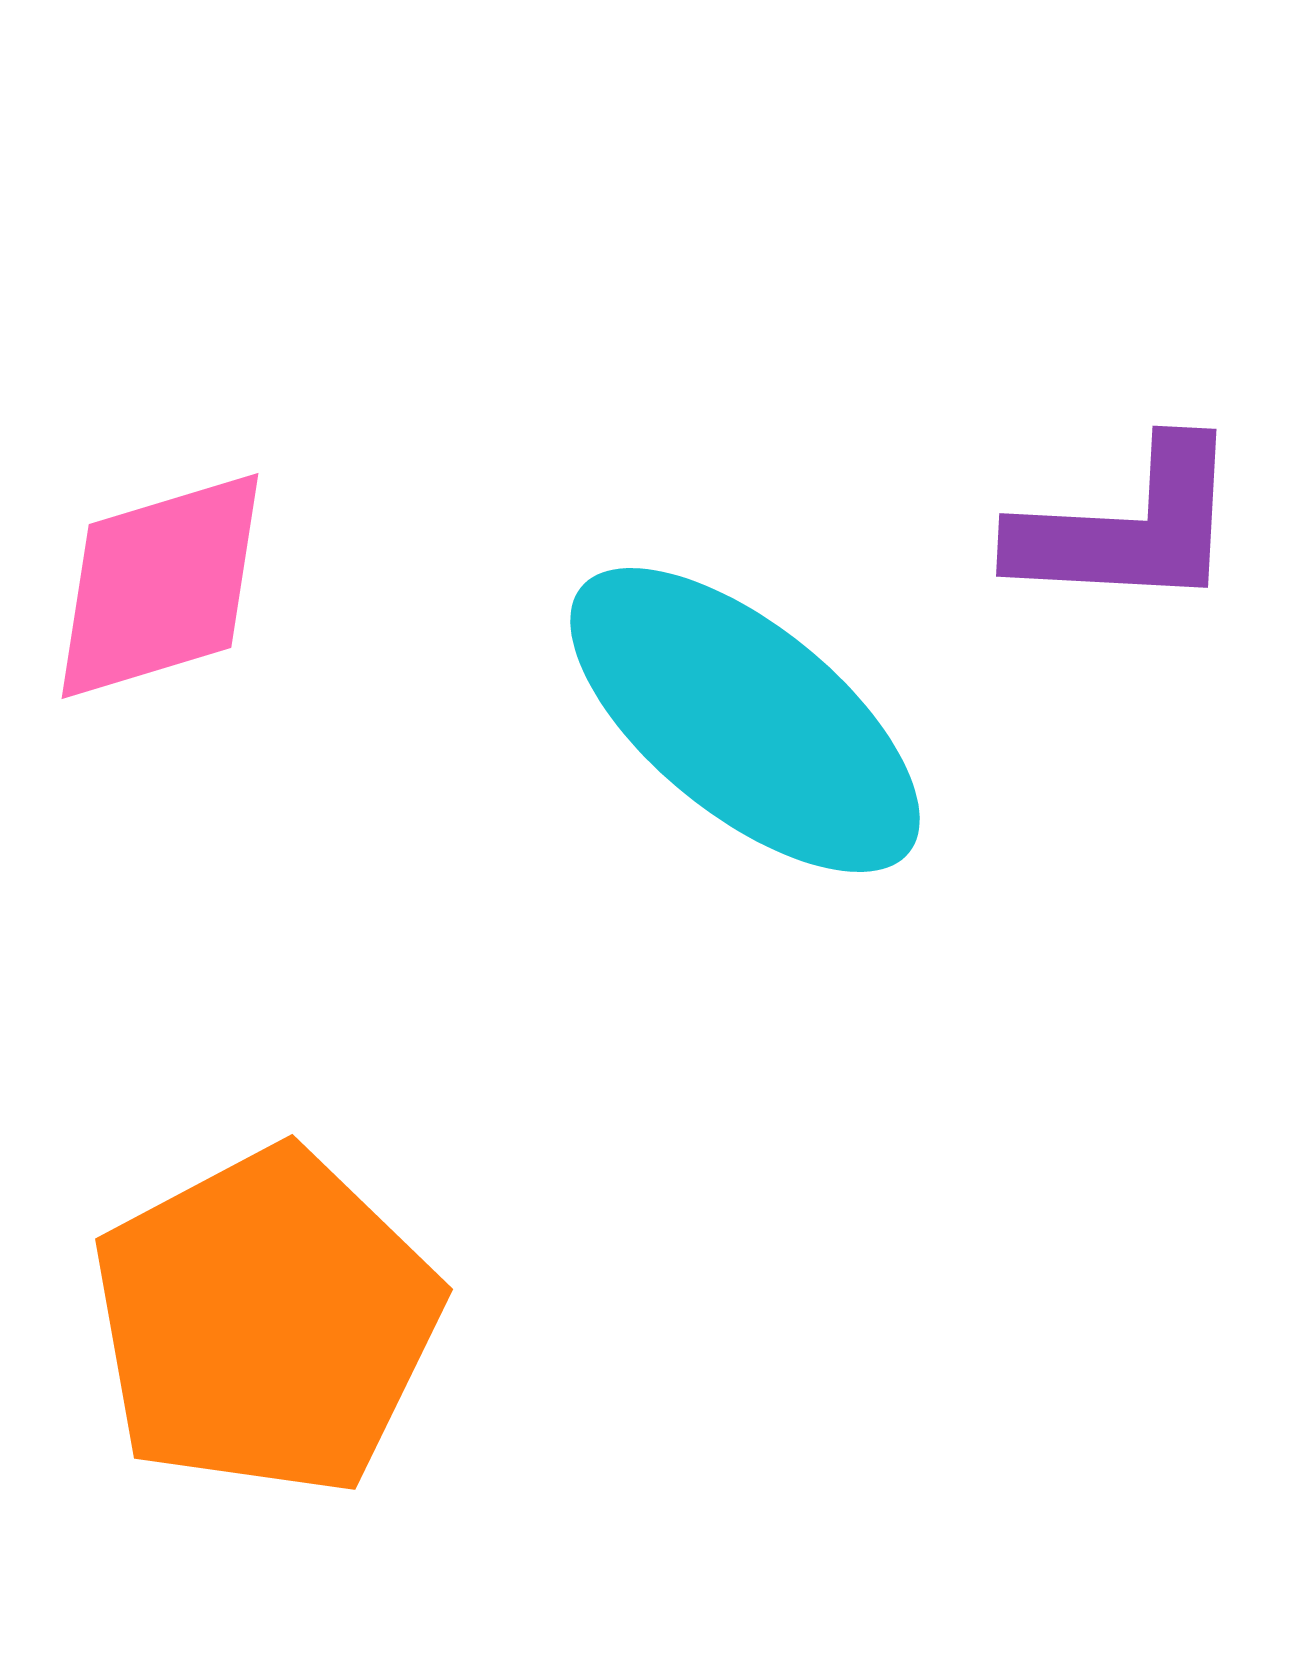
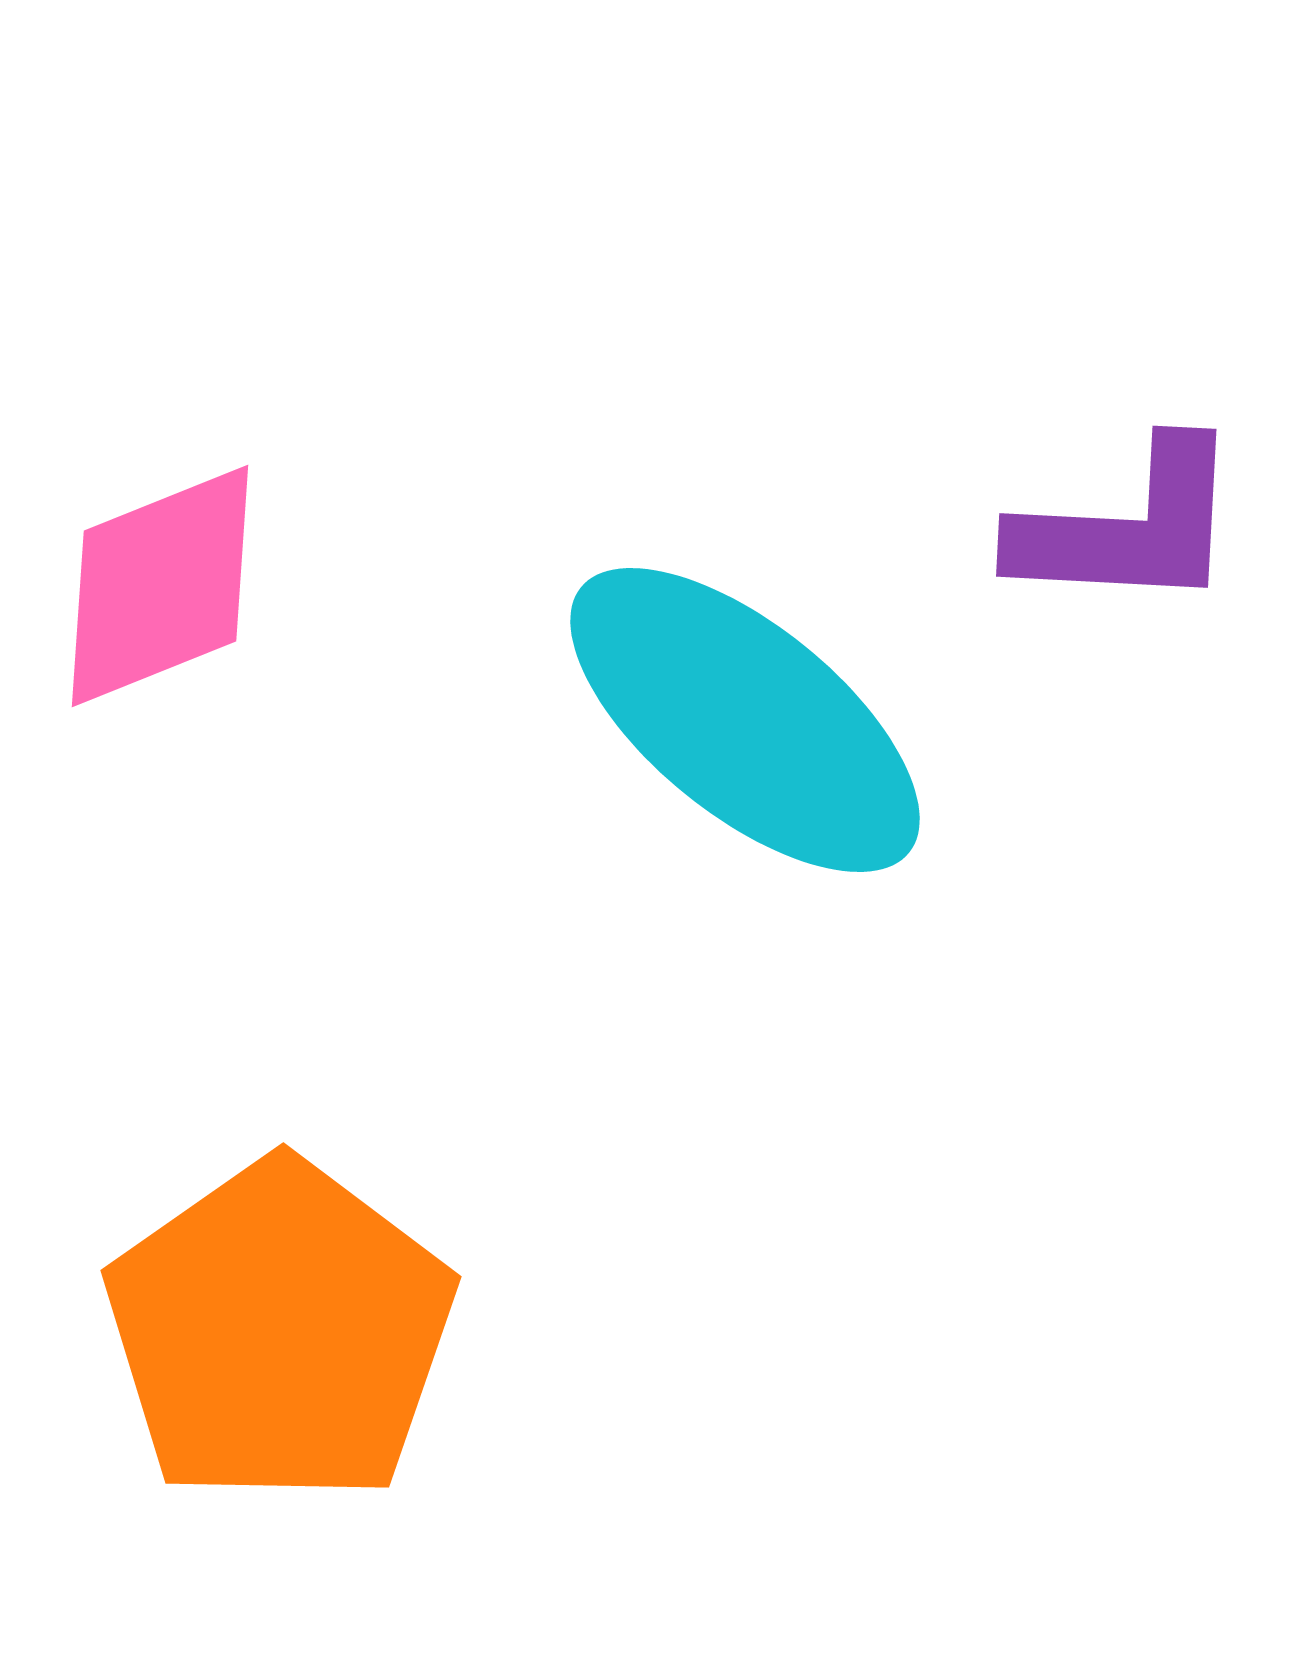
pink diamond: rotated 5 degrees counterclockwise
orange pentagon: moved 14 px right, 10 px down; rotated 7 degrees counterclockwise
